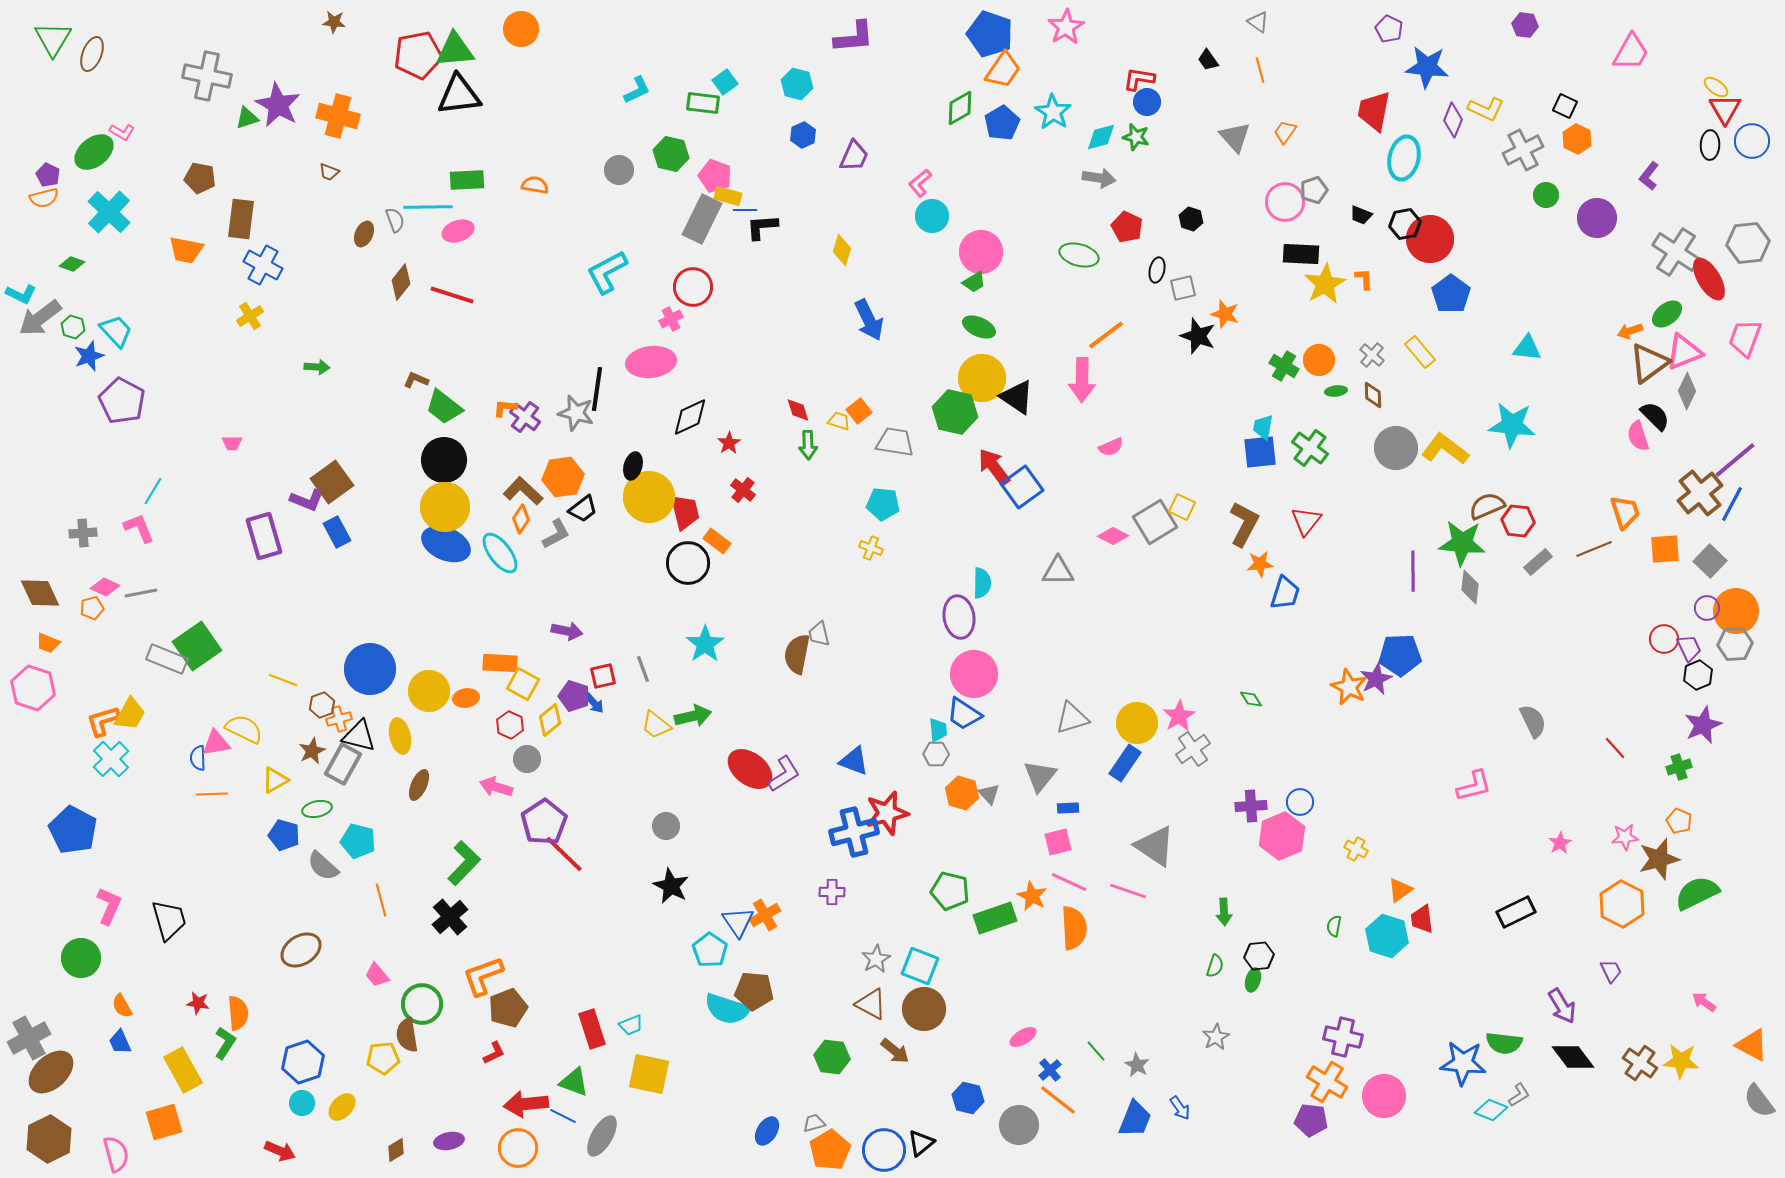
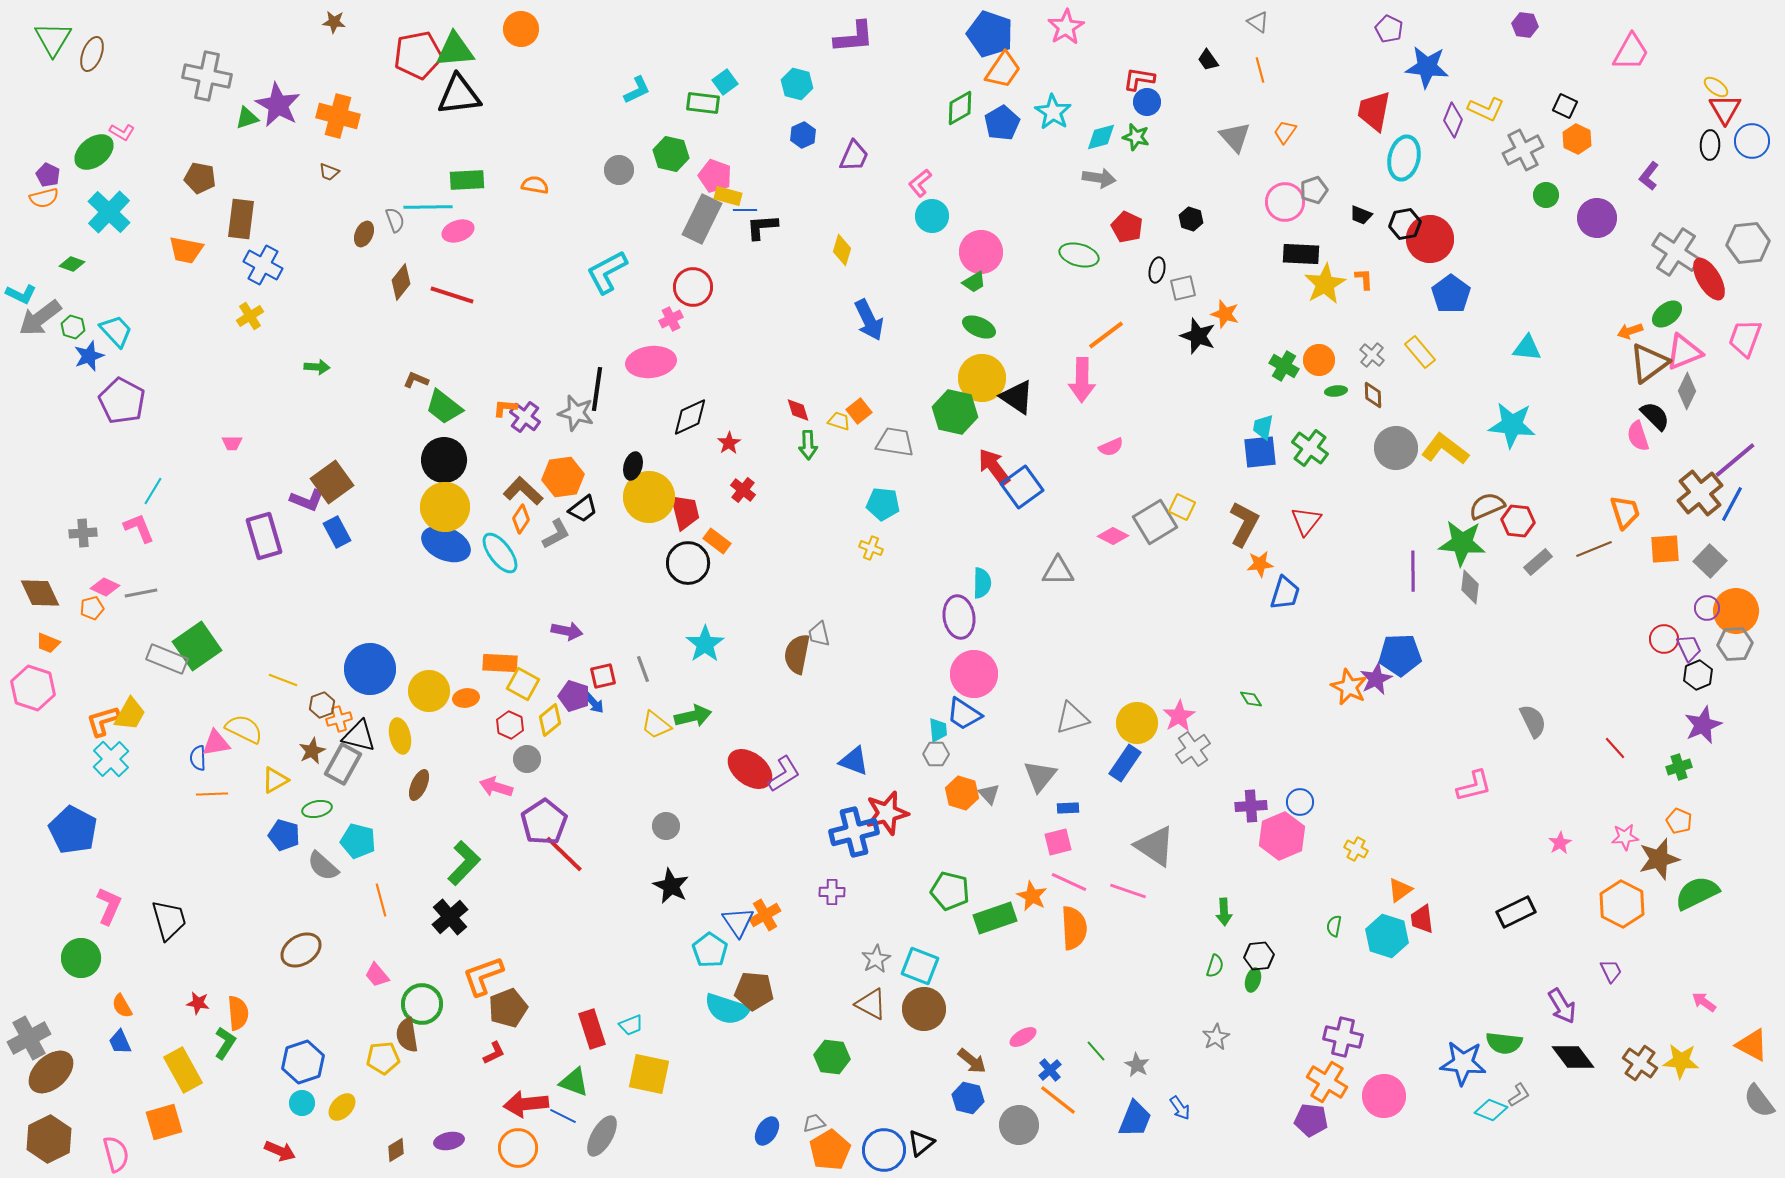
brown arrow at (895, 1051): moved 77 px right, 10 px down
